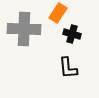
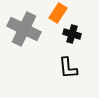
gray cross: rotated 24 degrees clockwise
